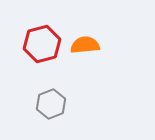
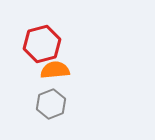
orange semicircle: moved 30 px left, 25 px down
